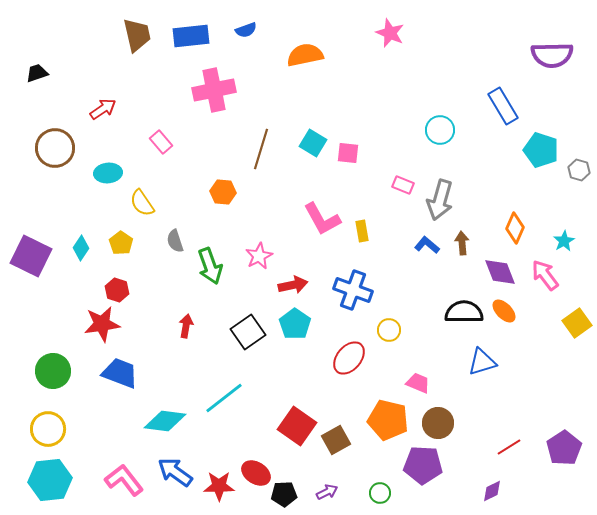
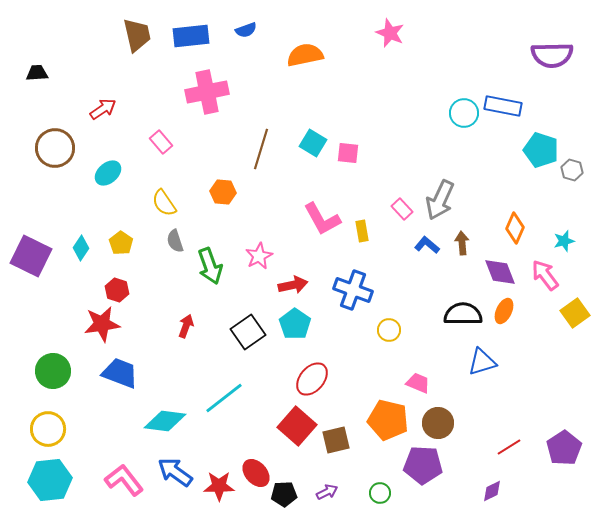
black trapezoid at (37, 73): rotated 15 degrees clockwise
pink cross at (214, 90): moved 7 px left, 2 px down
blue rectangle at (503, 106): rotated 48 degrees counterclockwise
cyan circle at (440, 130): moved 24 px right, 17 px up
gray hexagon at (579, 170): moved 7 px left
cyan ellipse at (108, 173): rotated 36 degrees counterclockwise
pink rectangle at (403, 185): moved 1 px left, 24 px down; rotated 25 degrees clockwise
gray arrow at (440, 200): rotated 9 degrees clockwise
yellow semicircle at (142, 203): moved 22 px right
cyan star at (564, 241): rotated 15 degrees clockwise
orange ellipse at (504, 311): rotated 70 degrees clockwise
black semicircle at (464, 312): moved 1 px left, 2 px down
yellow square at (577, 323): moved 2 px left, 10 px up
red arrow at (186, 326): rotated 10 degrees clockwise
red ellipse at (349, 358): moved 37 px left, 21 px down
red square at (297, 426): rotated 6 degrees clockwise
brown square at (336, 440): rotated 16 degrees clockwise
red ellipse at (256, 473): rotated 16 degrees clockwise
